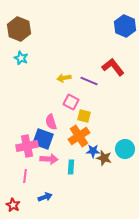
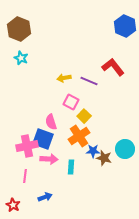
yellow square: rotated 32 degrees clockwise
